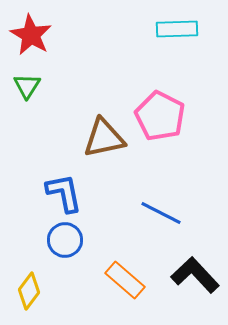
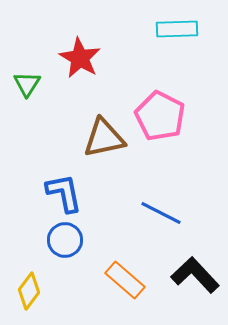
red star: moved 49 px right, 23 px down
green triangle: moved 2 px up
